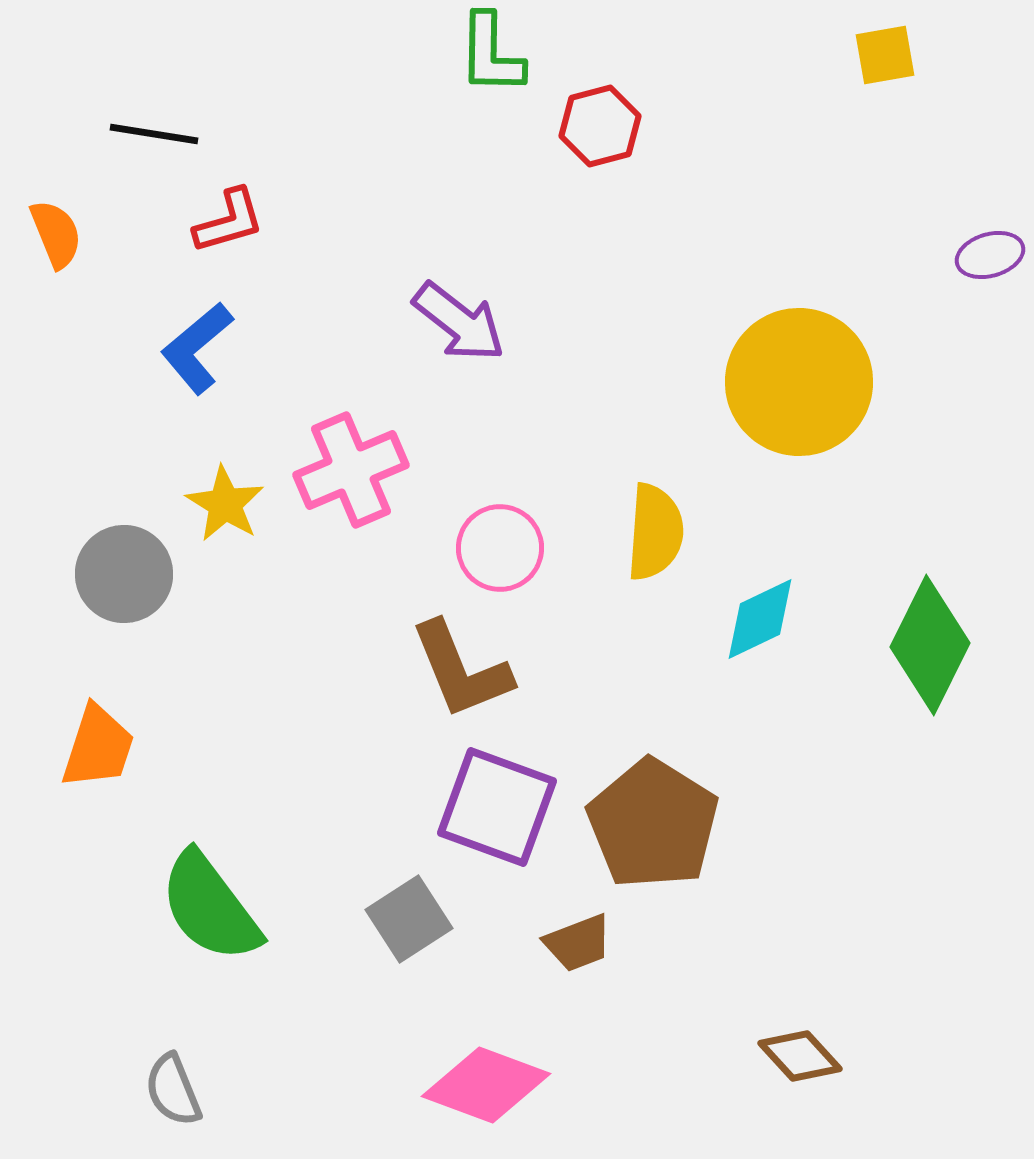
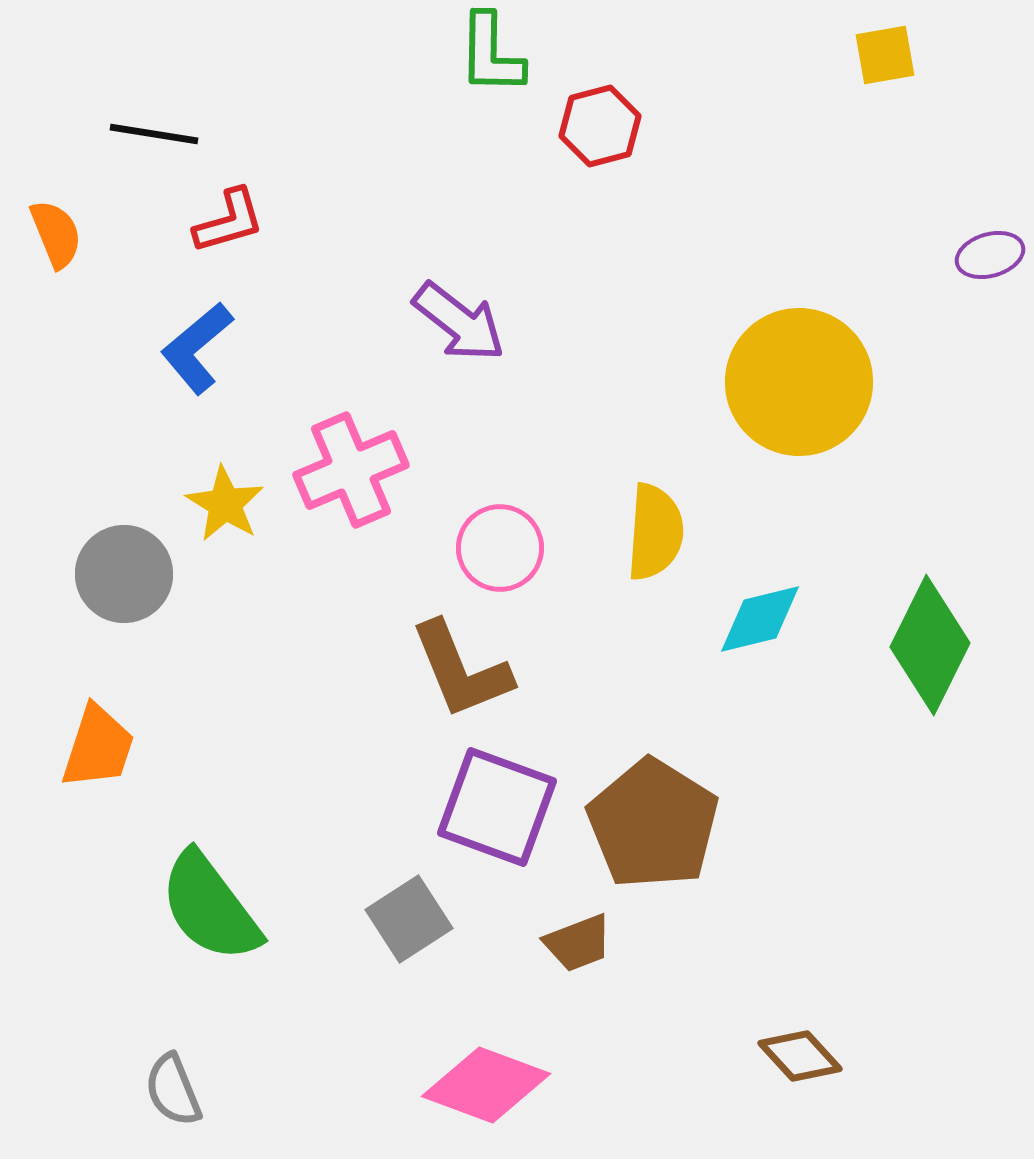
cyan diamond: rotated 12 degrees clockwise
